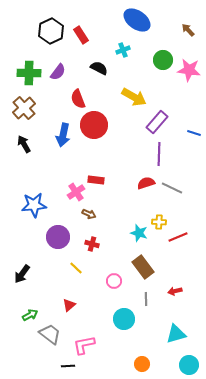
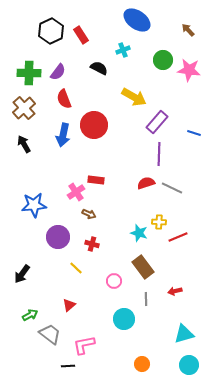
red semicircle at (78, 99): moved 14 px left
cyan triangle at (176, 334): moved 8 px right
